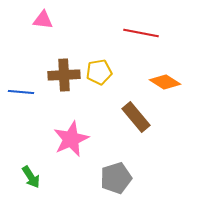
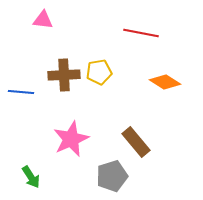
brown rectangle: moved 25 px down
gray pentagon: moved 4 px left, 2 px up
